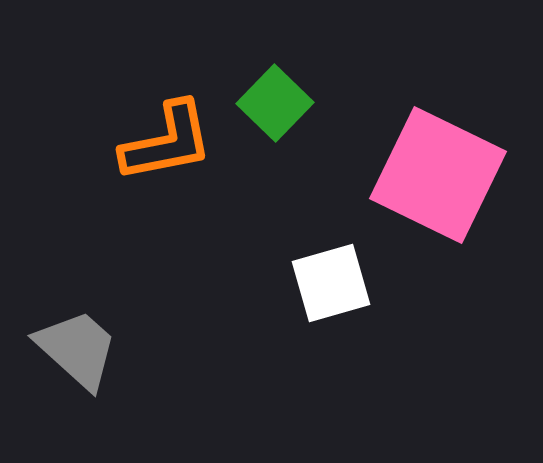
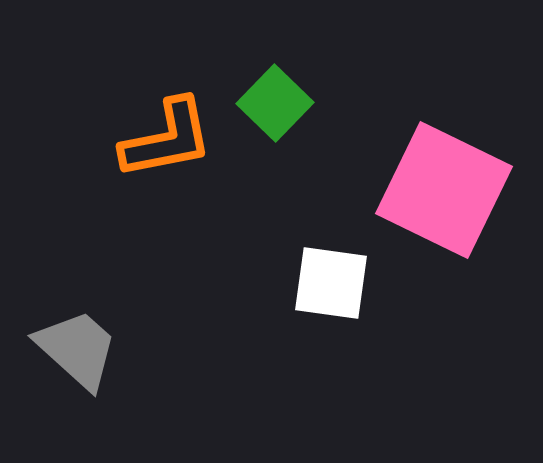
orange L-shape: moved 3 px up
pink square: moved 6 px right, 15 px down
white square: rotated 24 degrees clockwise
